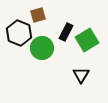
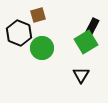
black rectangle: moved 26 px right, 5 px up
green square: moved 1 px left, 2 px down
